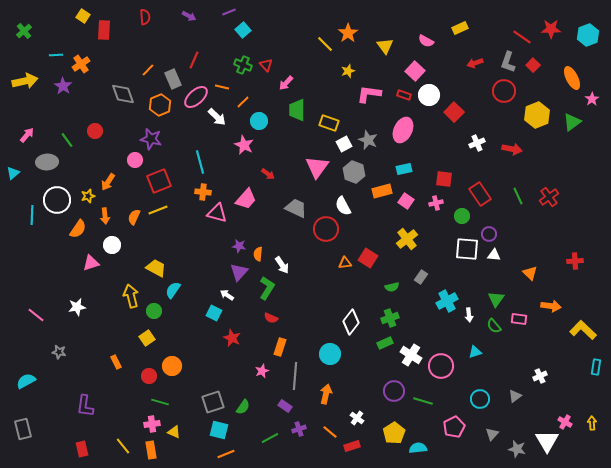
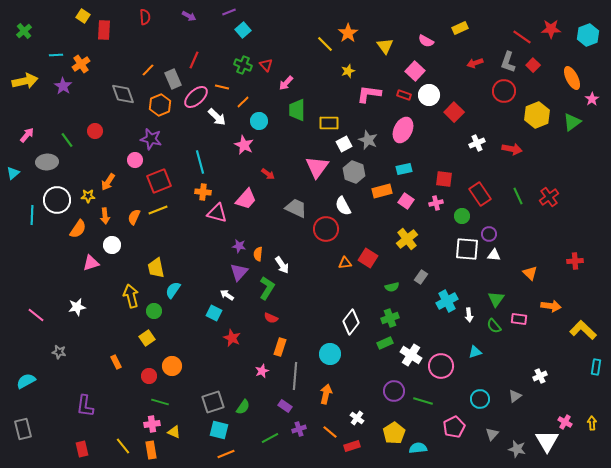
yellow rectangle at (329, 123): rotated 18 degrees counterclockwise
yellow star at (88, 196): rotated 16 degrees clockwise
yellow trapezoid at (156, 268): rotated 130 degrees counterclockwise
